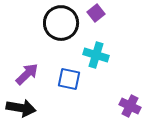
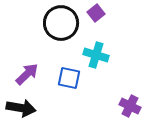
blue square: moved 1 px up
